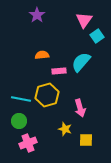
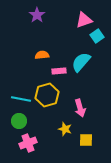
pink triangle: rotated 36 degrees clockwise
